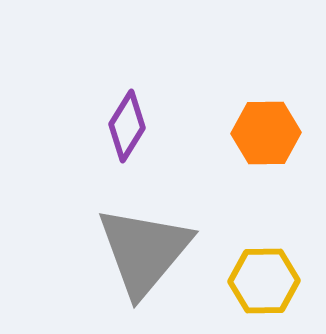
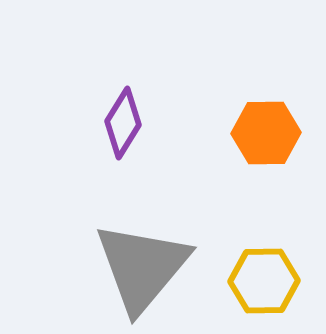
purple diamond: moved 4 px left, 3 px up
gray triangle: moved 2 px left, 16 px down
